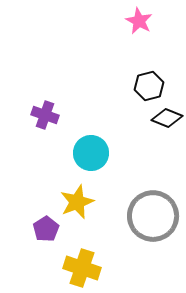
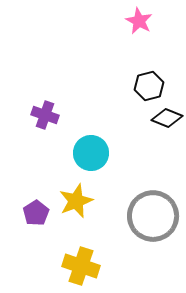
yellow star: moved 1 px left, 1 px up
purple pentagon: moved 10 px left, 16 px up
yellow cross: moved 1 px left, 2 px up
